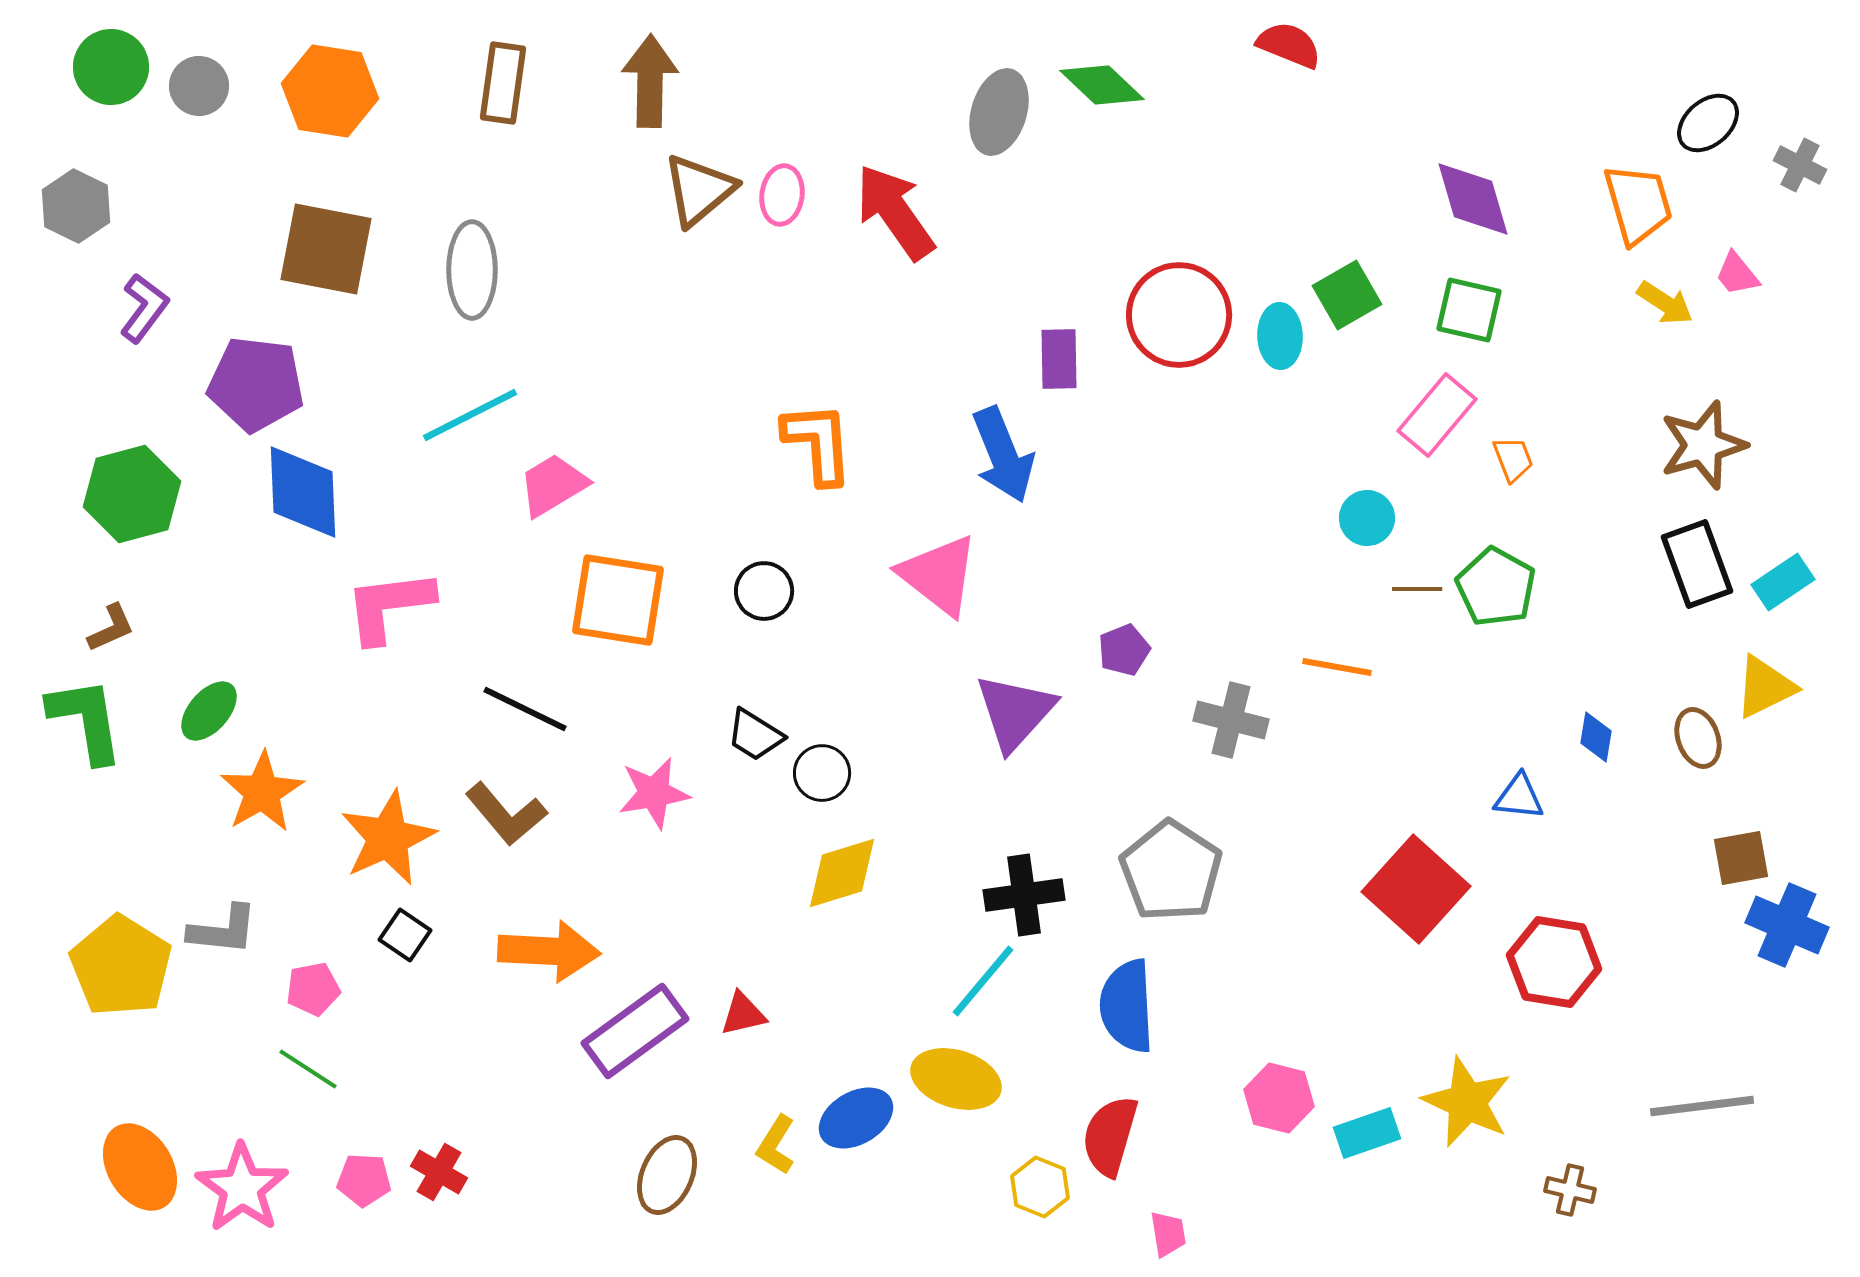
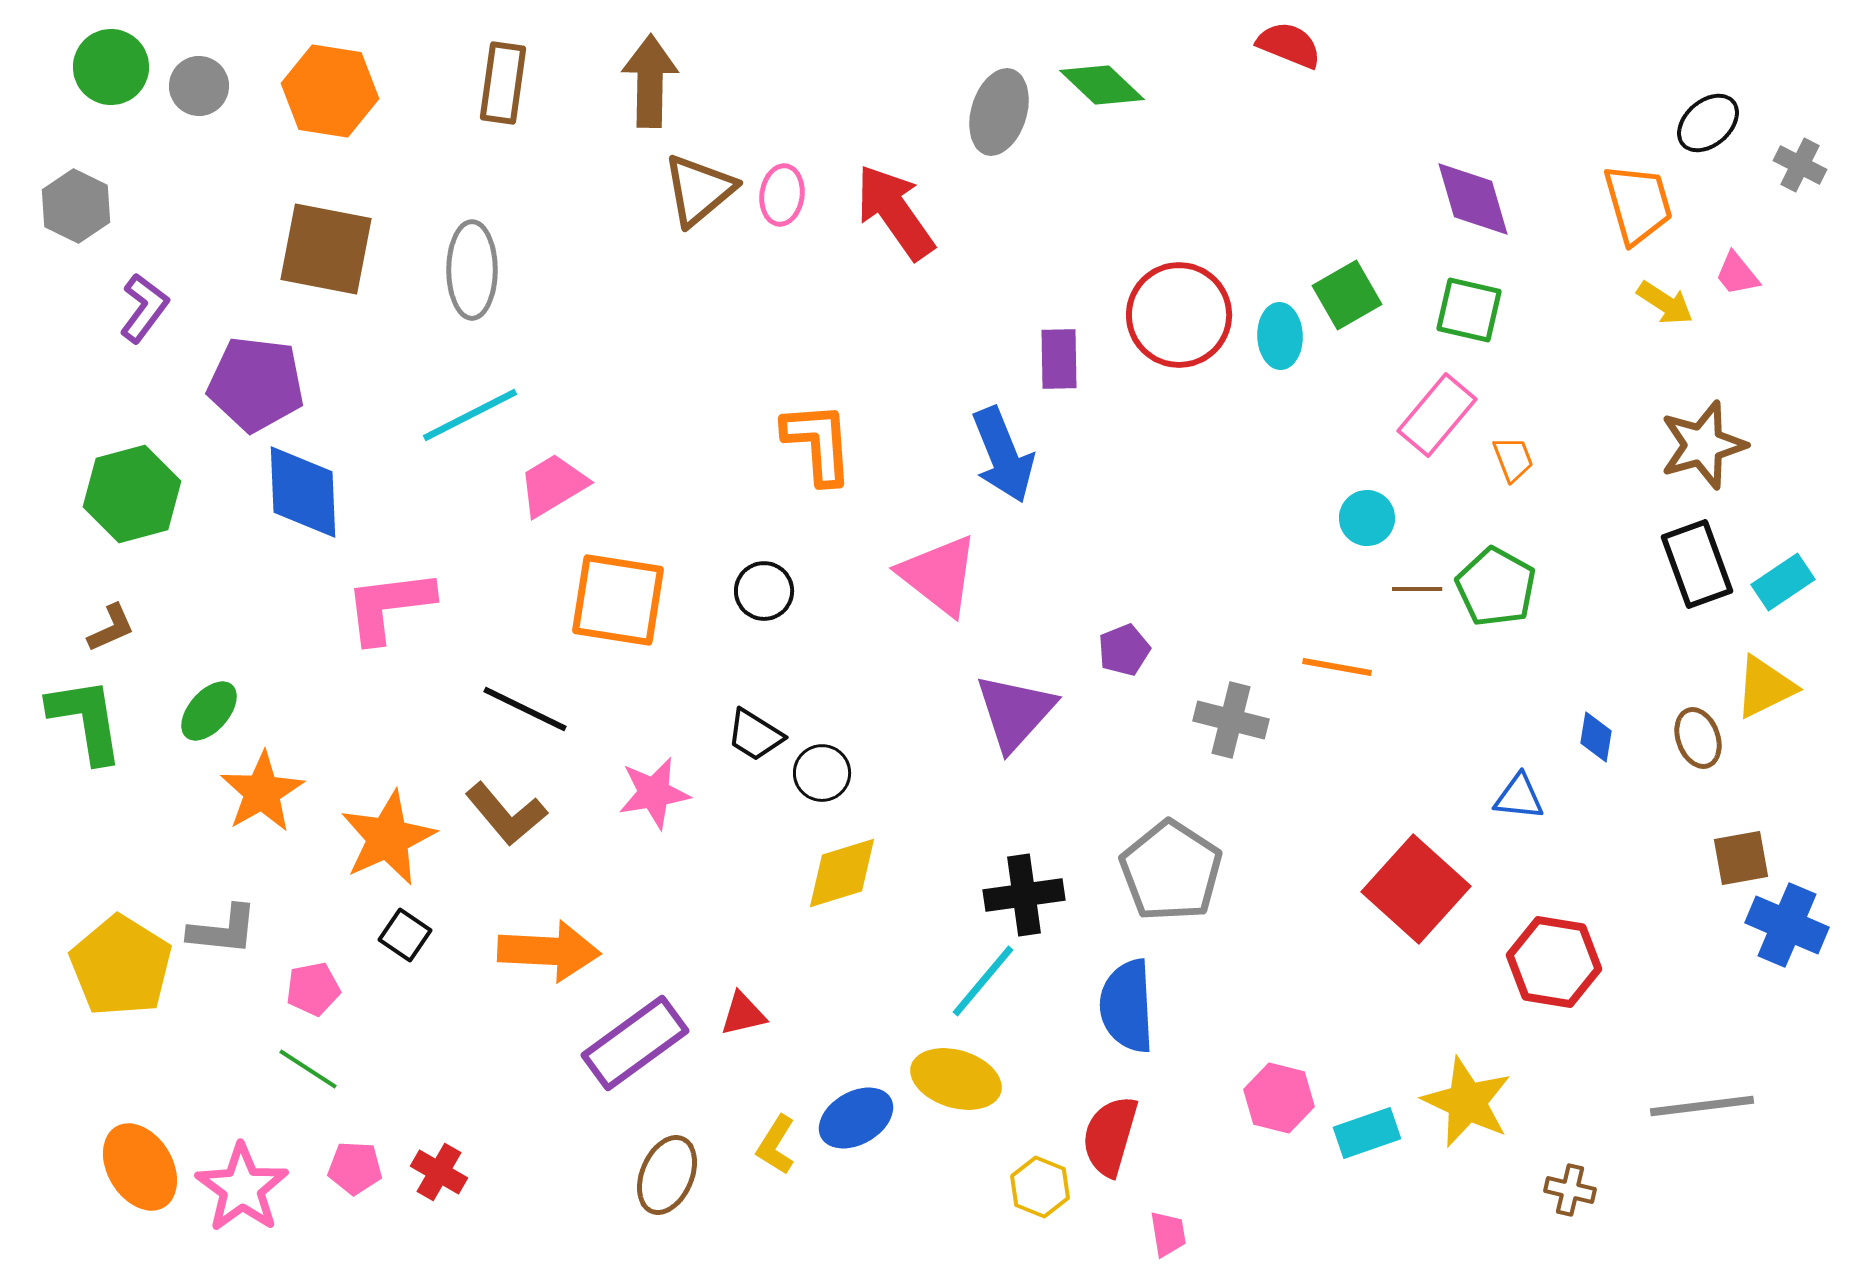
purple rectangle at (635, 1031): moved 12 px down
pink pentagon at (364, 1180): moved 9 px left, 12 px up
